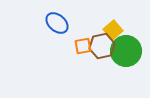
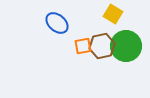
yellow square: moved 16 px up; rotated 18 degrees counterclockwise
green circle: moved 5 px up
